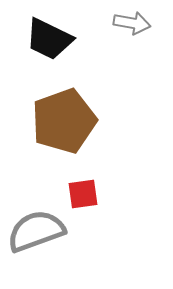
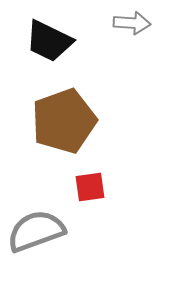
gray arrow: rotated 6 degrees counterclockwise
black trapezoid: moved 2 px down
red square: moved 7 px right, 7 px up
